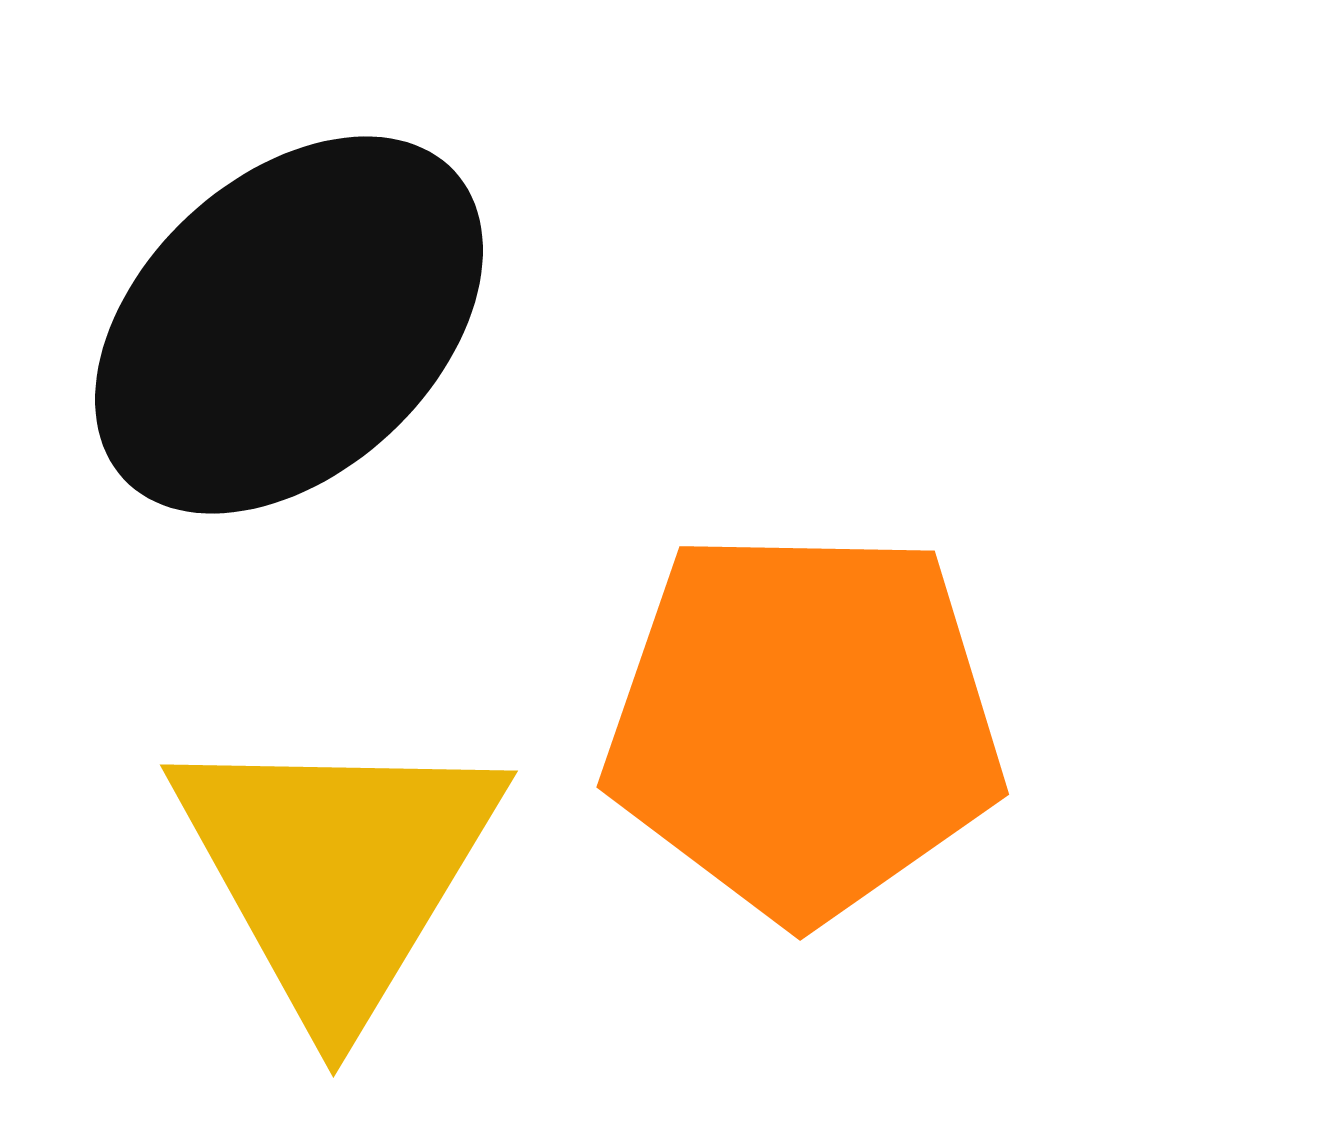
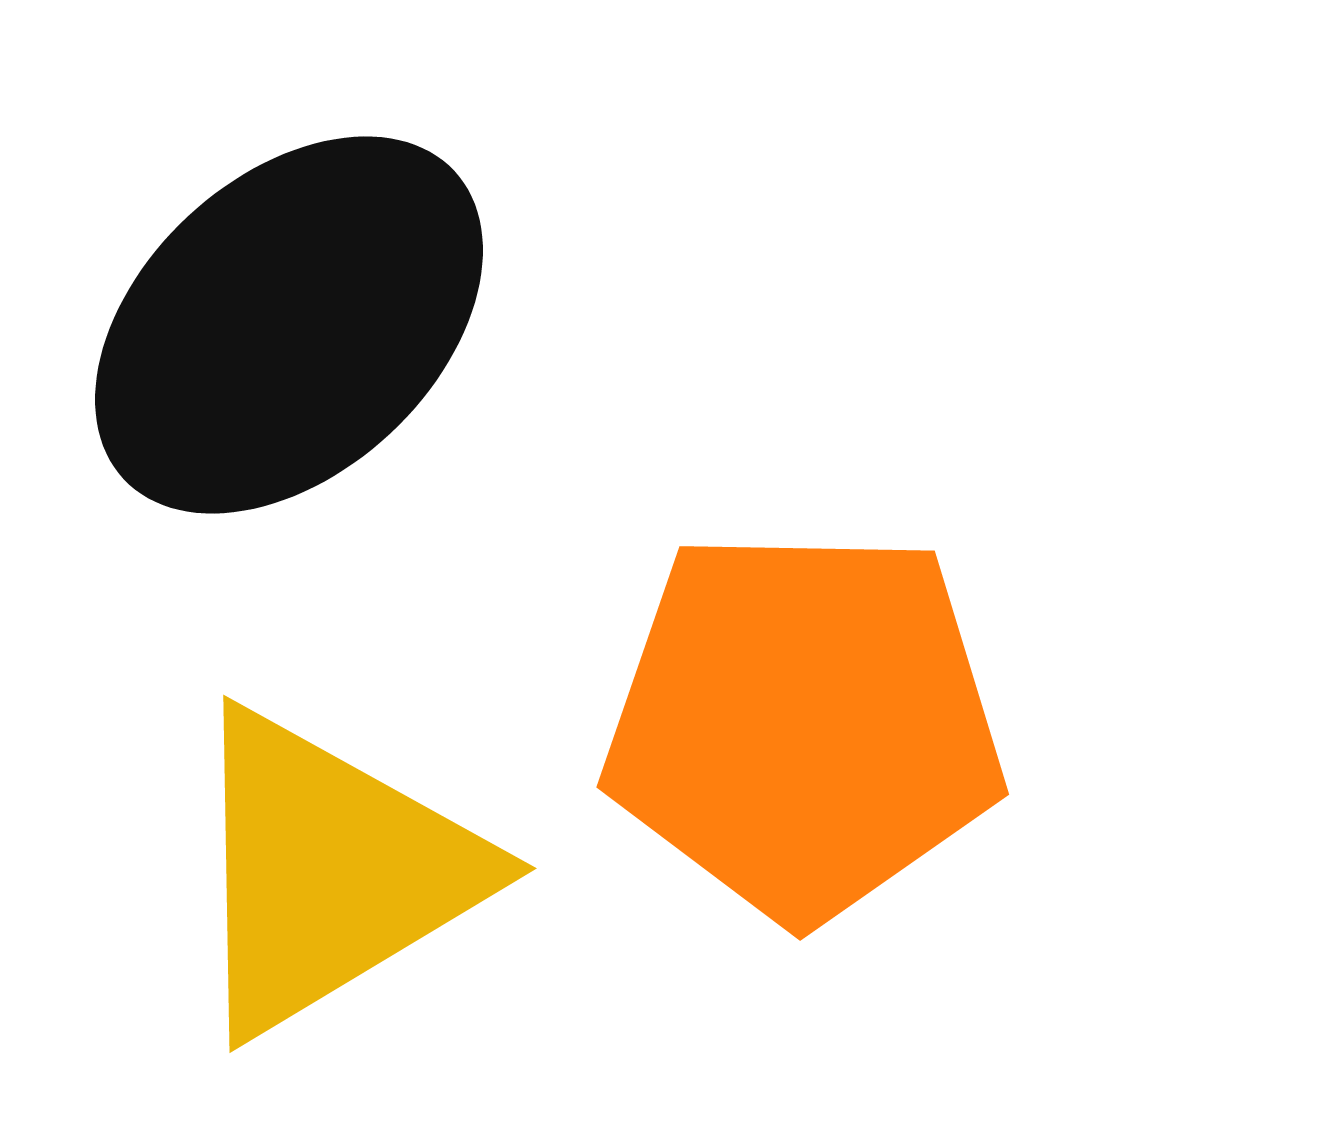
yellow triangle: moved 7 px left, 1 px down; rotated 28 degrees clockwise
